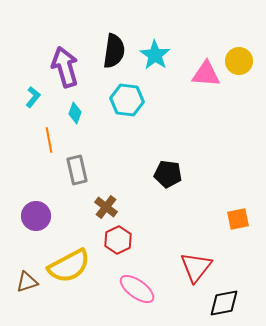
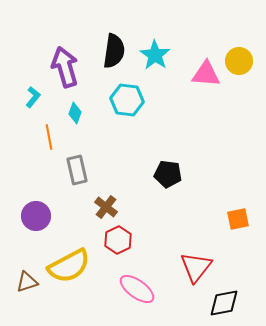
orange line: moved 3 px up
